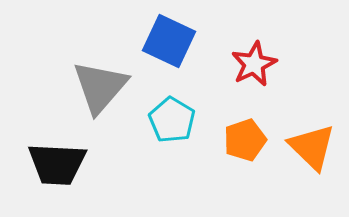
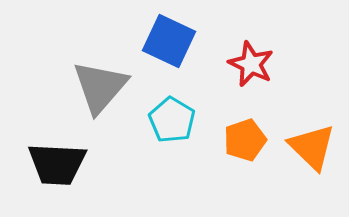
red star: moved 3 px left; rotated 21 degrees counterclockwise
